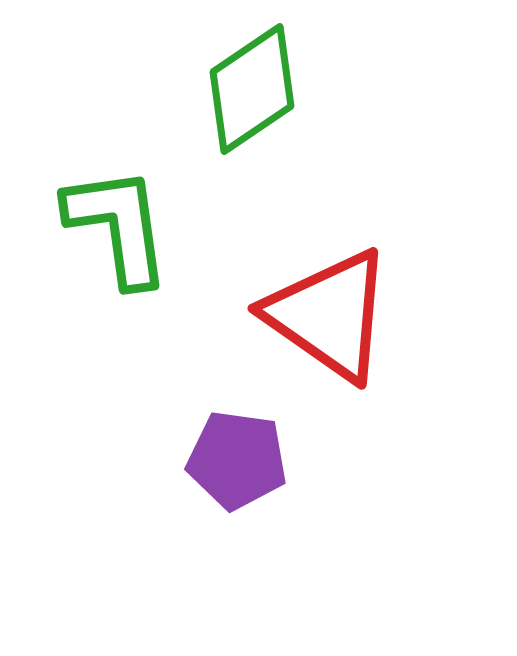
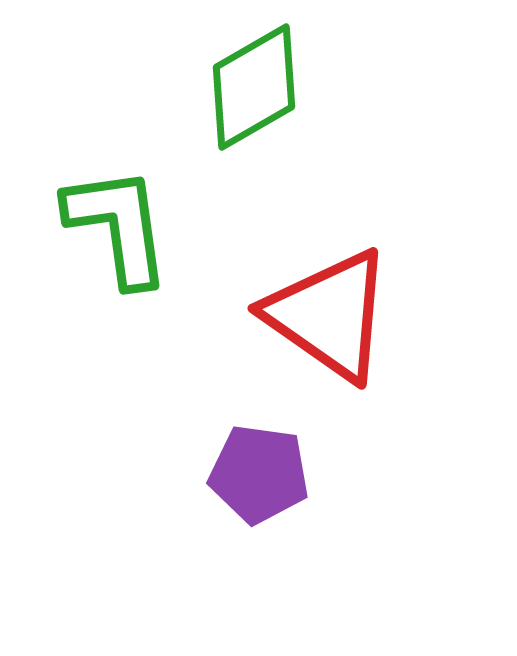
green diamond: moved 2 px right, 2 px up; rotated 4 degrees clockwise
purple pentagon: moved 22 px right, 14 px down
